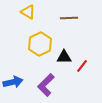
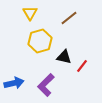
yellow triangle: moved 2 px right, 1 px down; rotated 28 degrees clockwise
brown line: rotated 36 degrees counterclockwise
yellow hexagon: moved 3 px up; rotated 10 degrees clockwise
black triangle: rotated 14 degrees clockwise
blue arrow: moved 1 px right, 1 px down
